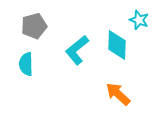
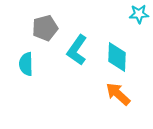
cyan star: moved 6 px up; rotated 24 degrees counterclockwise
gray pentagon: moved 11 px right, 2 px down
cyan diamond: moved 12 px down
cyan L-shape: rotated 16 degrees counterclockwise
